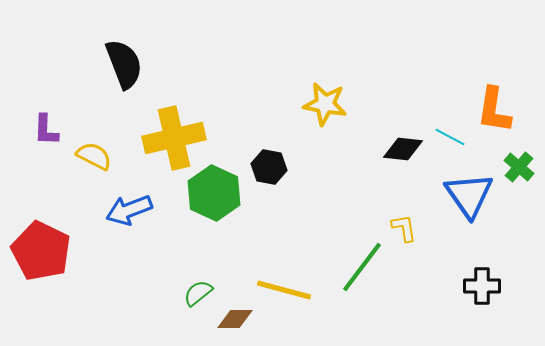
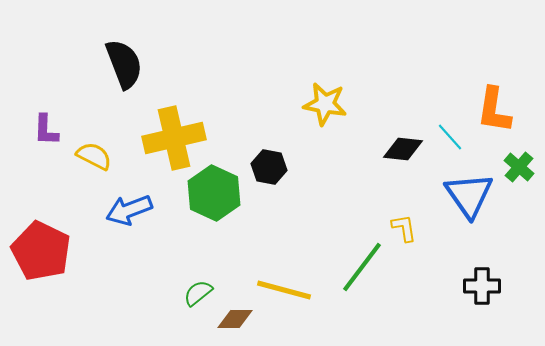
cyan line: rotated 20 degrees clockwise
